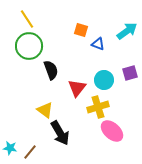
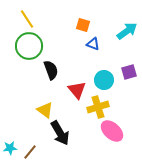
orange square: moved 2 px right, 5 px up
blue triangle: moved 5 px left
purple square: moved 1 px left, 1 px up
red triangle: moved 2 px down; rotated 18 degrees counterclockwise
cyan star: rotated 16 degrees counterclockwise
